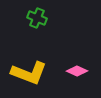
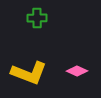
green cross: rotated 24 degrees counterclockwise
